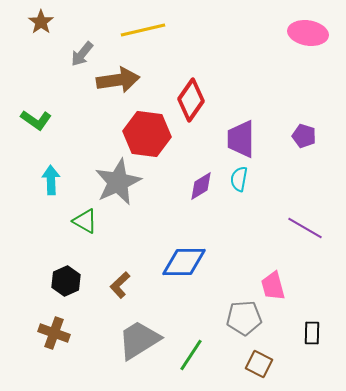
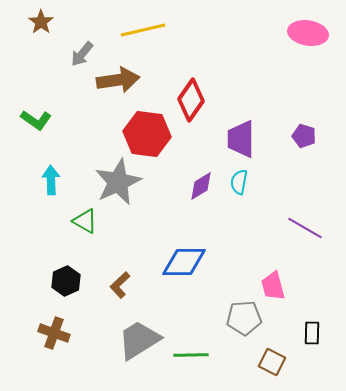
cyan semicircle: moved 3 px down
green line: rotated 56 degrees clockwise
brown square: moved 13 px right, 2 px up
